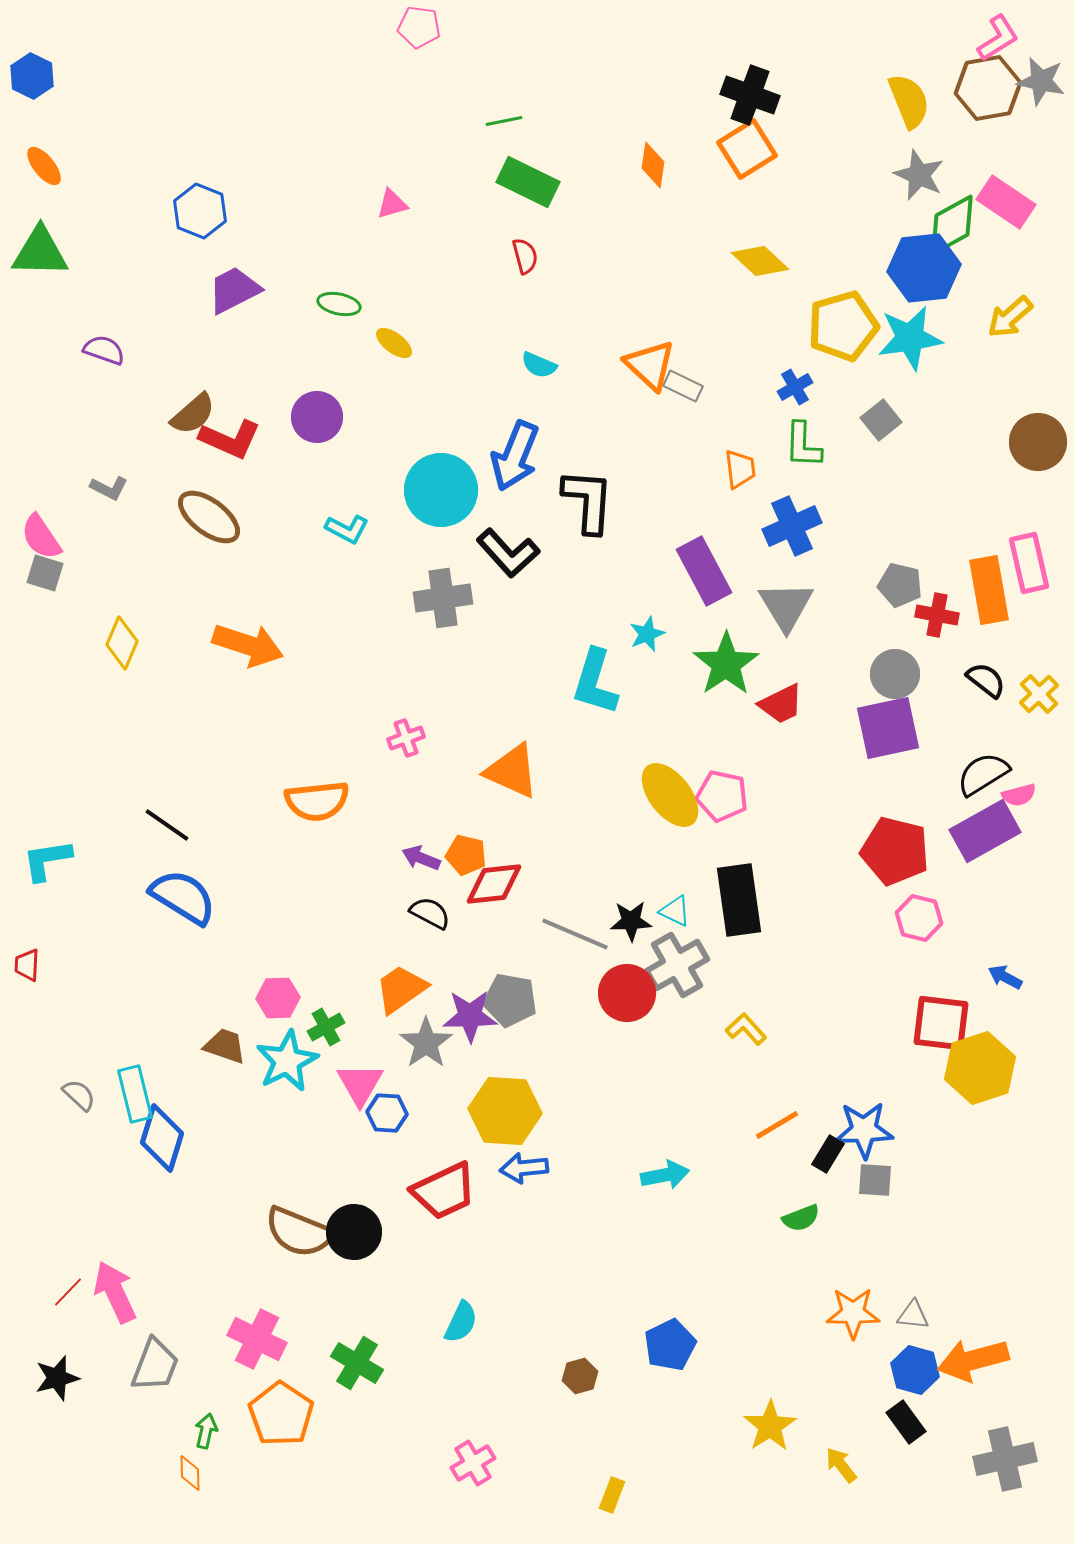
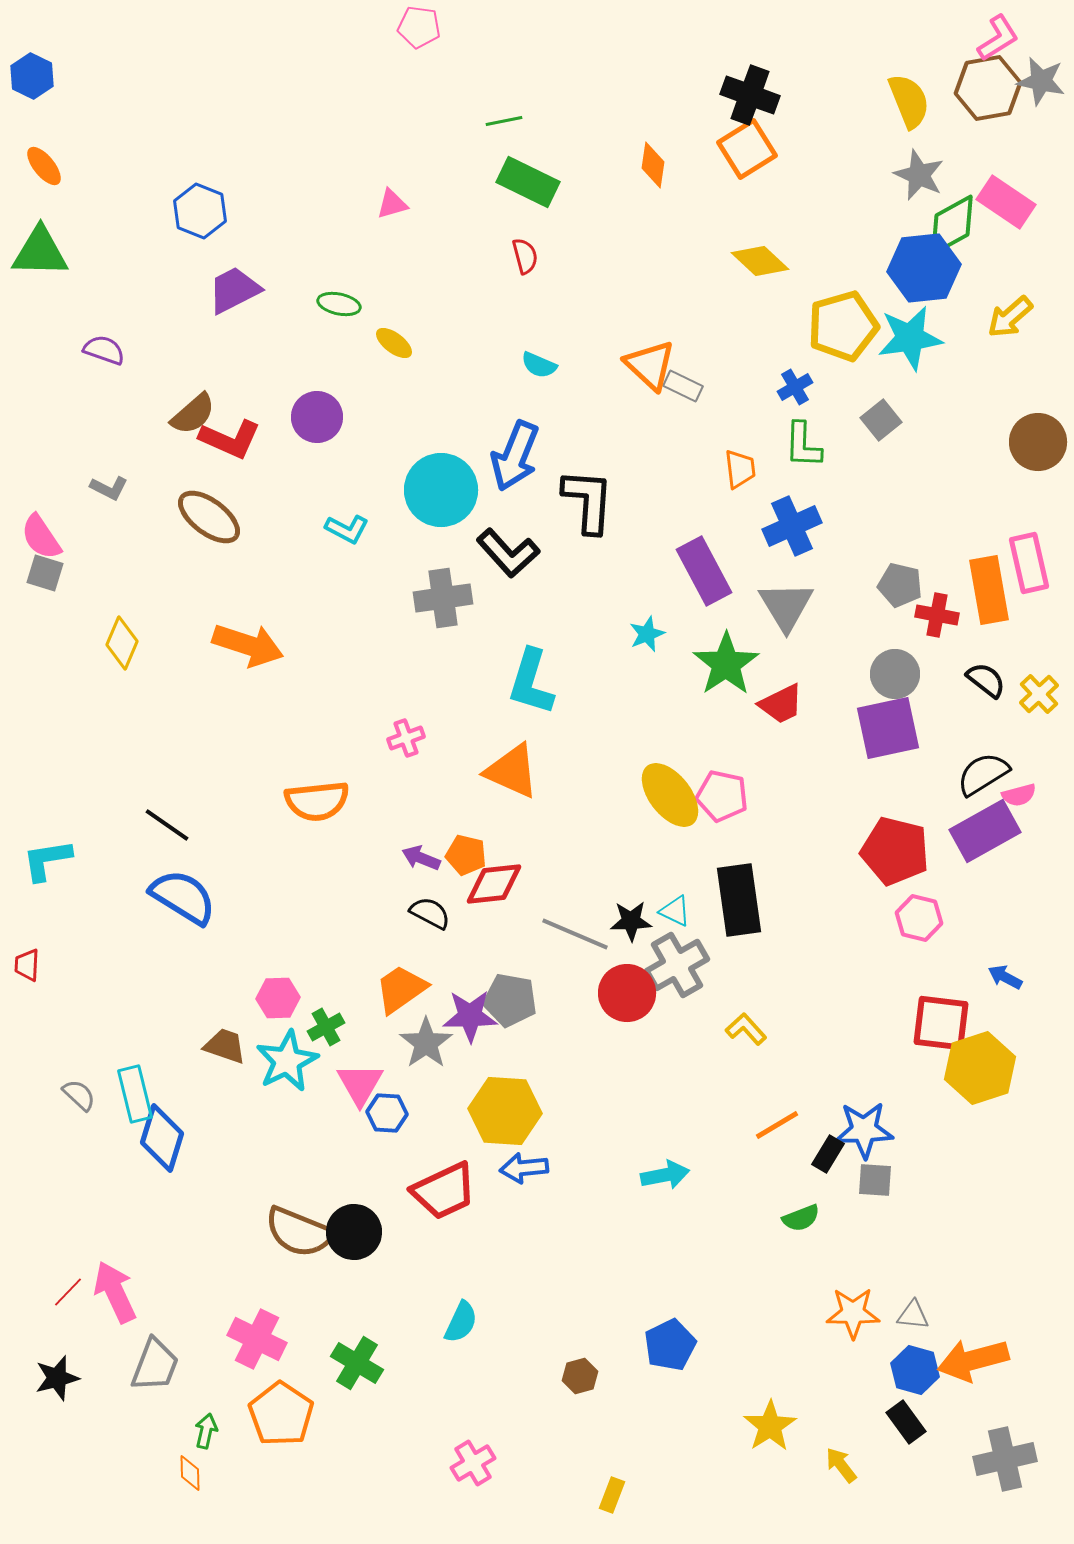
cyan L-shape at (595, 682): moved 64 px left
